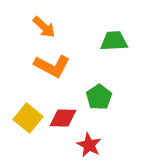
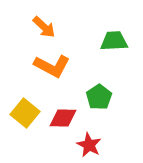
yellow square: moved 3 px left, 5 px up
